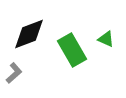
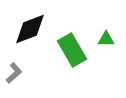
black diamond: moved 1 px right, 5 px up
green triangle: rotated 24 degrees counterclockwise
